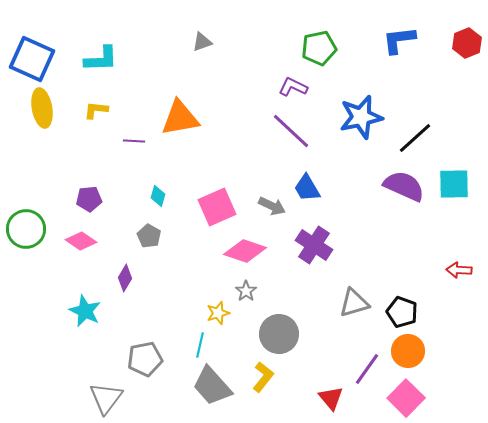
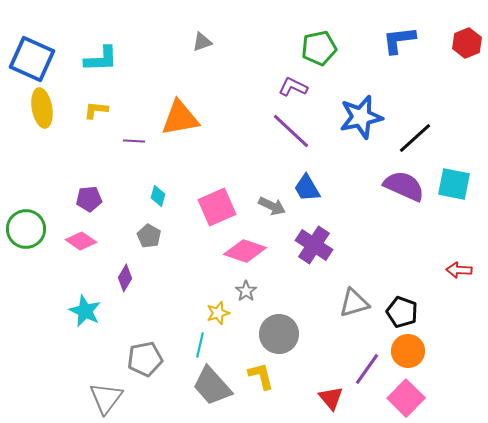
cyan square at (454, 184): rotated 12 degrees clockwise
yellow L-shape at (263, 377): moved 2 px left, 1 px up; rotated 52 degrees counterclockwise
